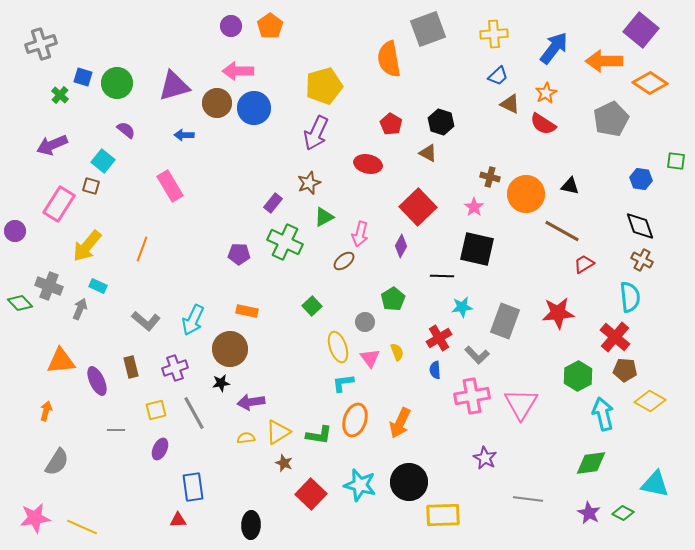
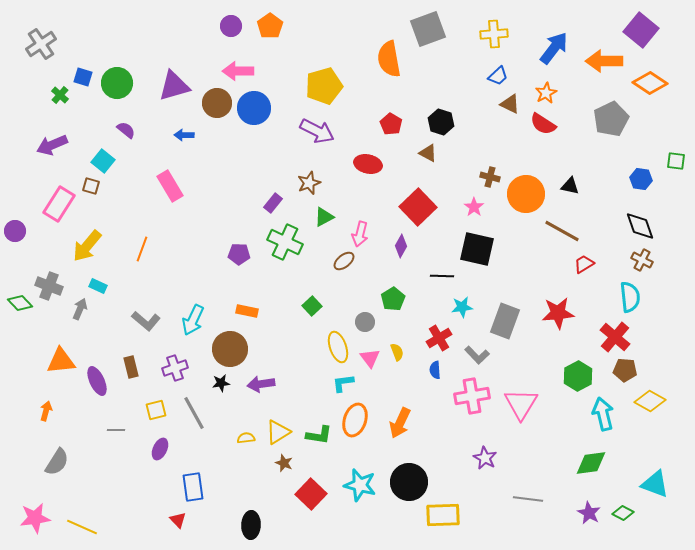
gray cross at (41, 44): rotated 16 degrees counterclockwise
purple arrow at (316, 133): moved 1 px right, 2 px up; rotated 88 degrees counterclockwise
purple arrow at (251, 402): moved 10 px right, 18 px up
cyan triangle at (655, 484): rotated 8 degrees clockwise
red triangle at (178, 520): rotated 48 degrees clockwise
